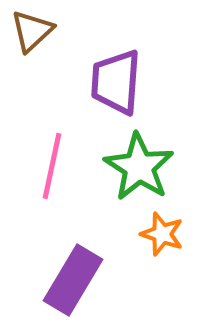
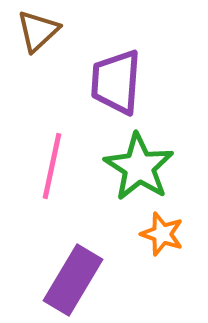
brown triangle: moved 6 px right
